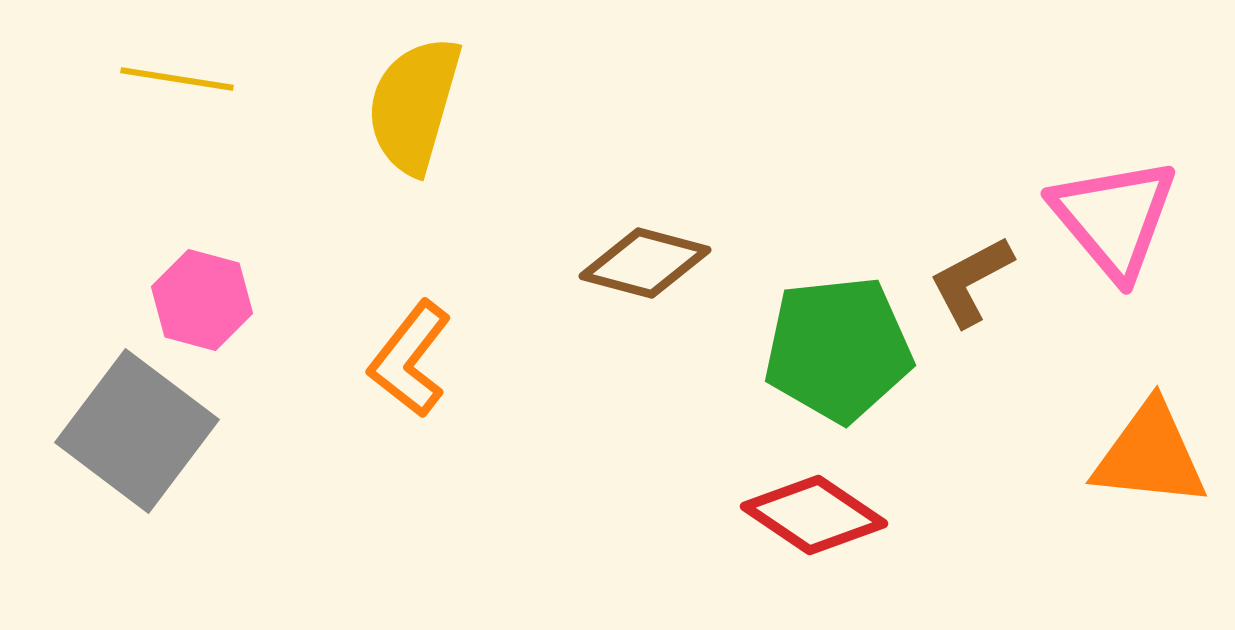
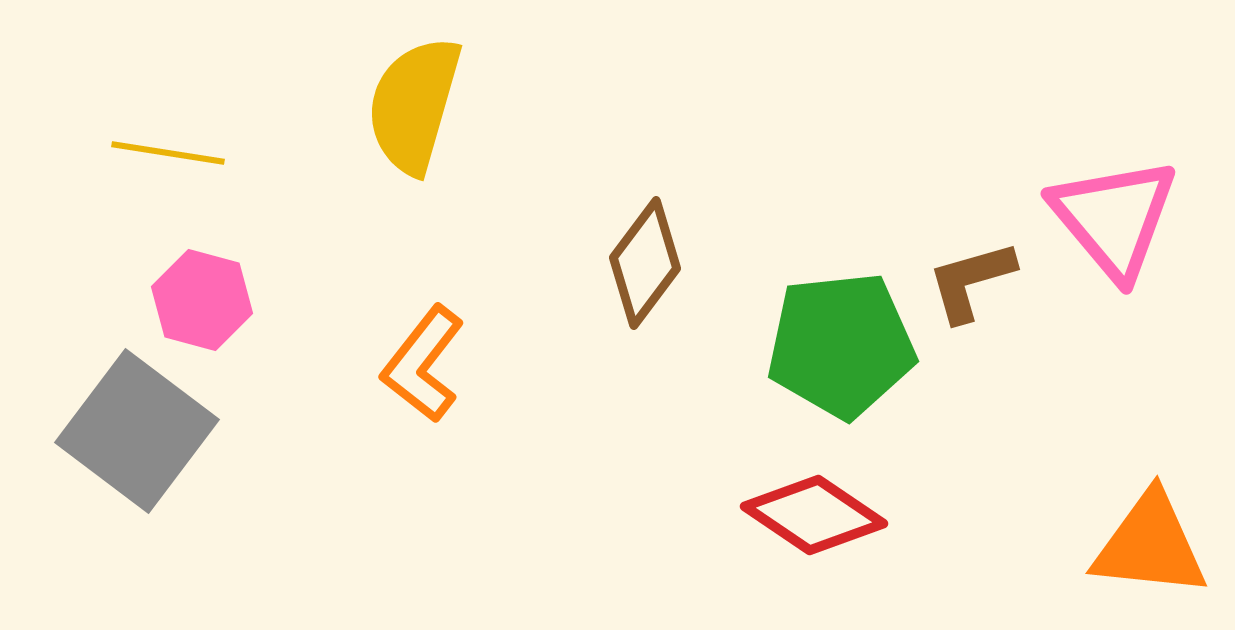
yellow line: moved 9 px left, 74 px down
brown diamond: rotated 68 degrees counterclockwise
brown L-shape: rotated 12 degrees clockwise
green pentagon: moved 3 px right, 4 px up
orange L-shape: moved 13 px right, 5 px down
orange triangle: moved 90 px down
